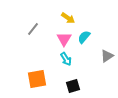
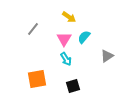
yellow arrow: moved 1 px right, 1 px up
